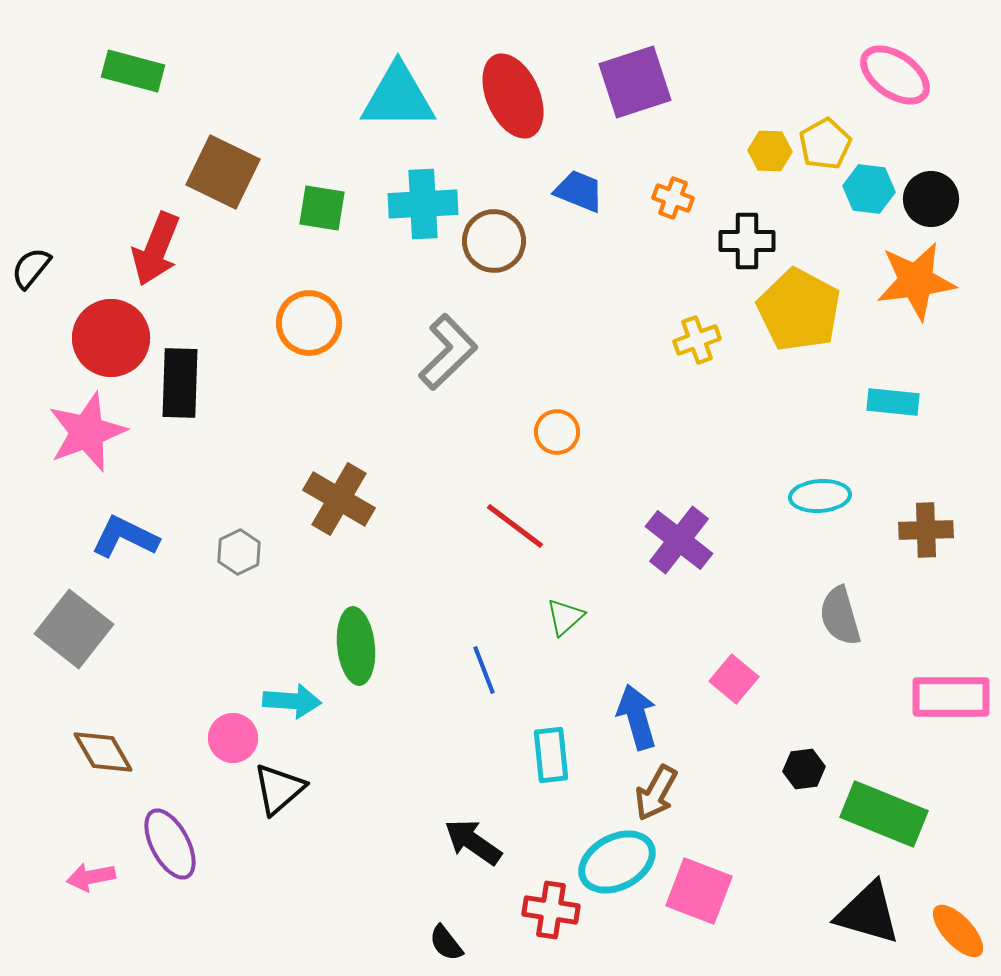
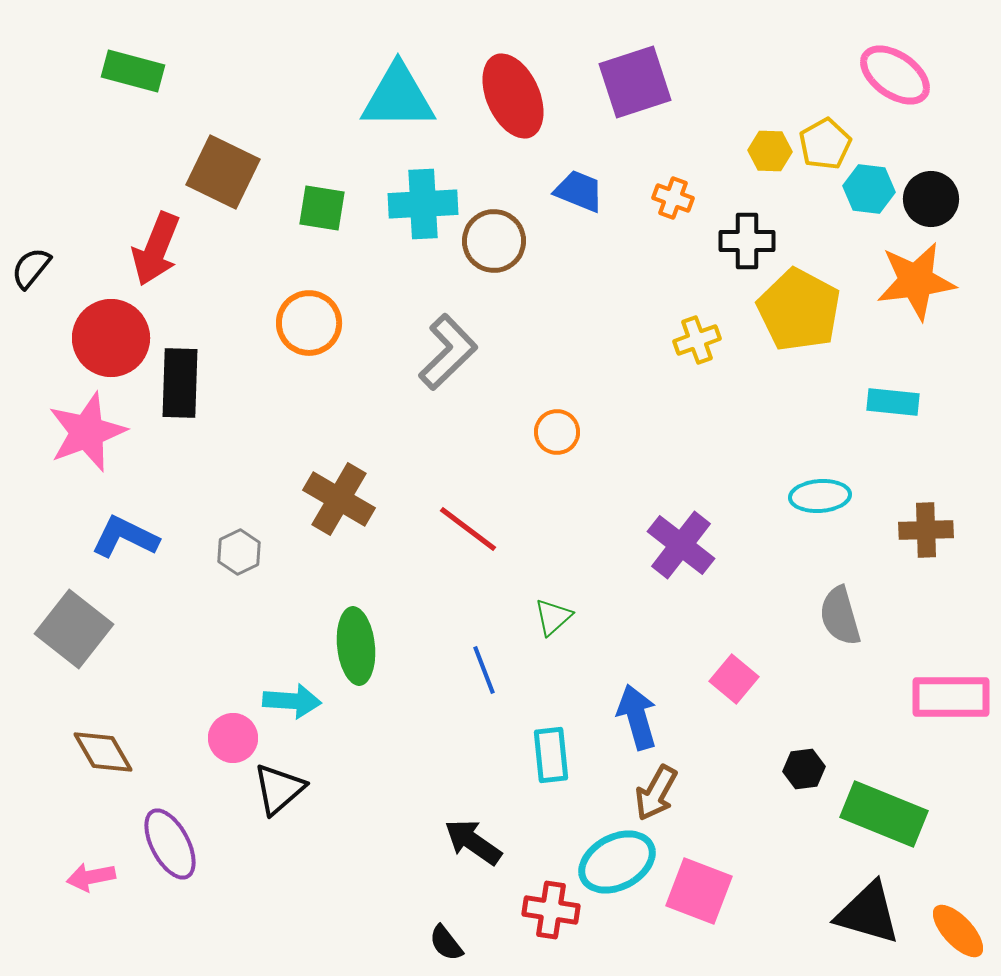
red line at (515, 526): moved 47 px left, 3 px down
purple cross at (679, 540): moved 2 px right, 5 px down
green triangle at (565, 617): moved 12 px left
